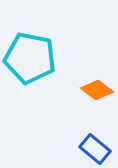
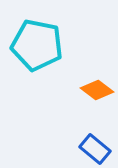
cyan pentagon: moved 7 px right, 13 px up
